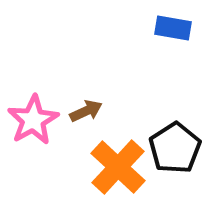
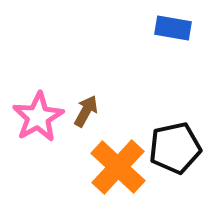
brown arrow: rotated 36 degrees counterclockwise
pink star: moved 5 px right, 3 px up
black pentagon: rotated 21 degrees clockwise
